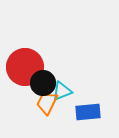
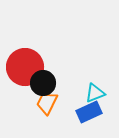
cyan triangle: moved 33 px right, 2 px down
blue rectangle: moved 1 px right; rotated 20 degrees counterclockwise
